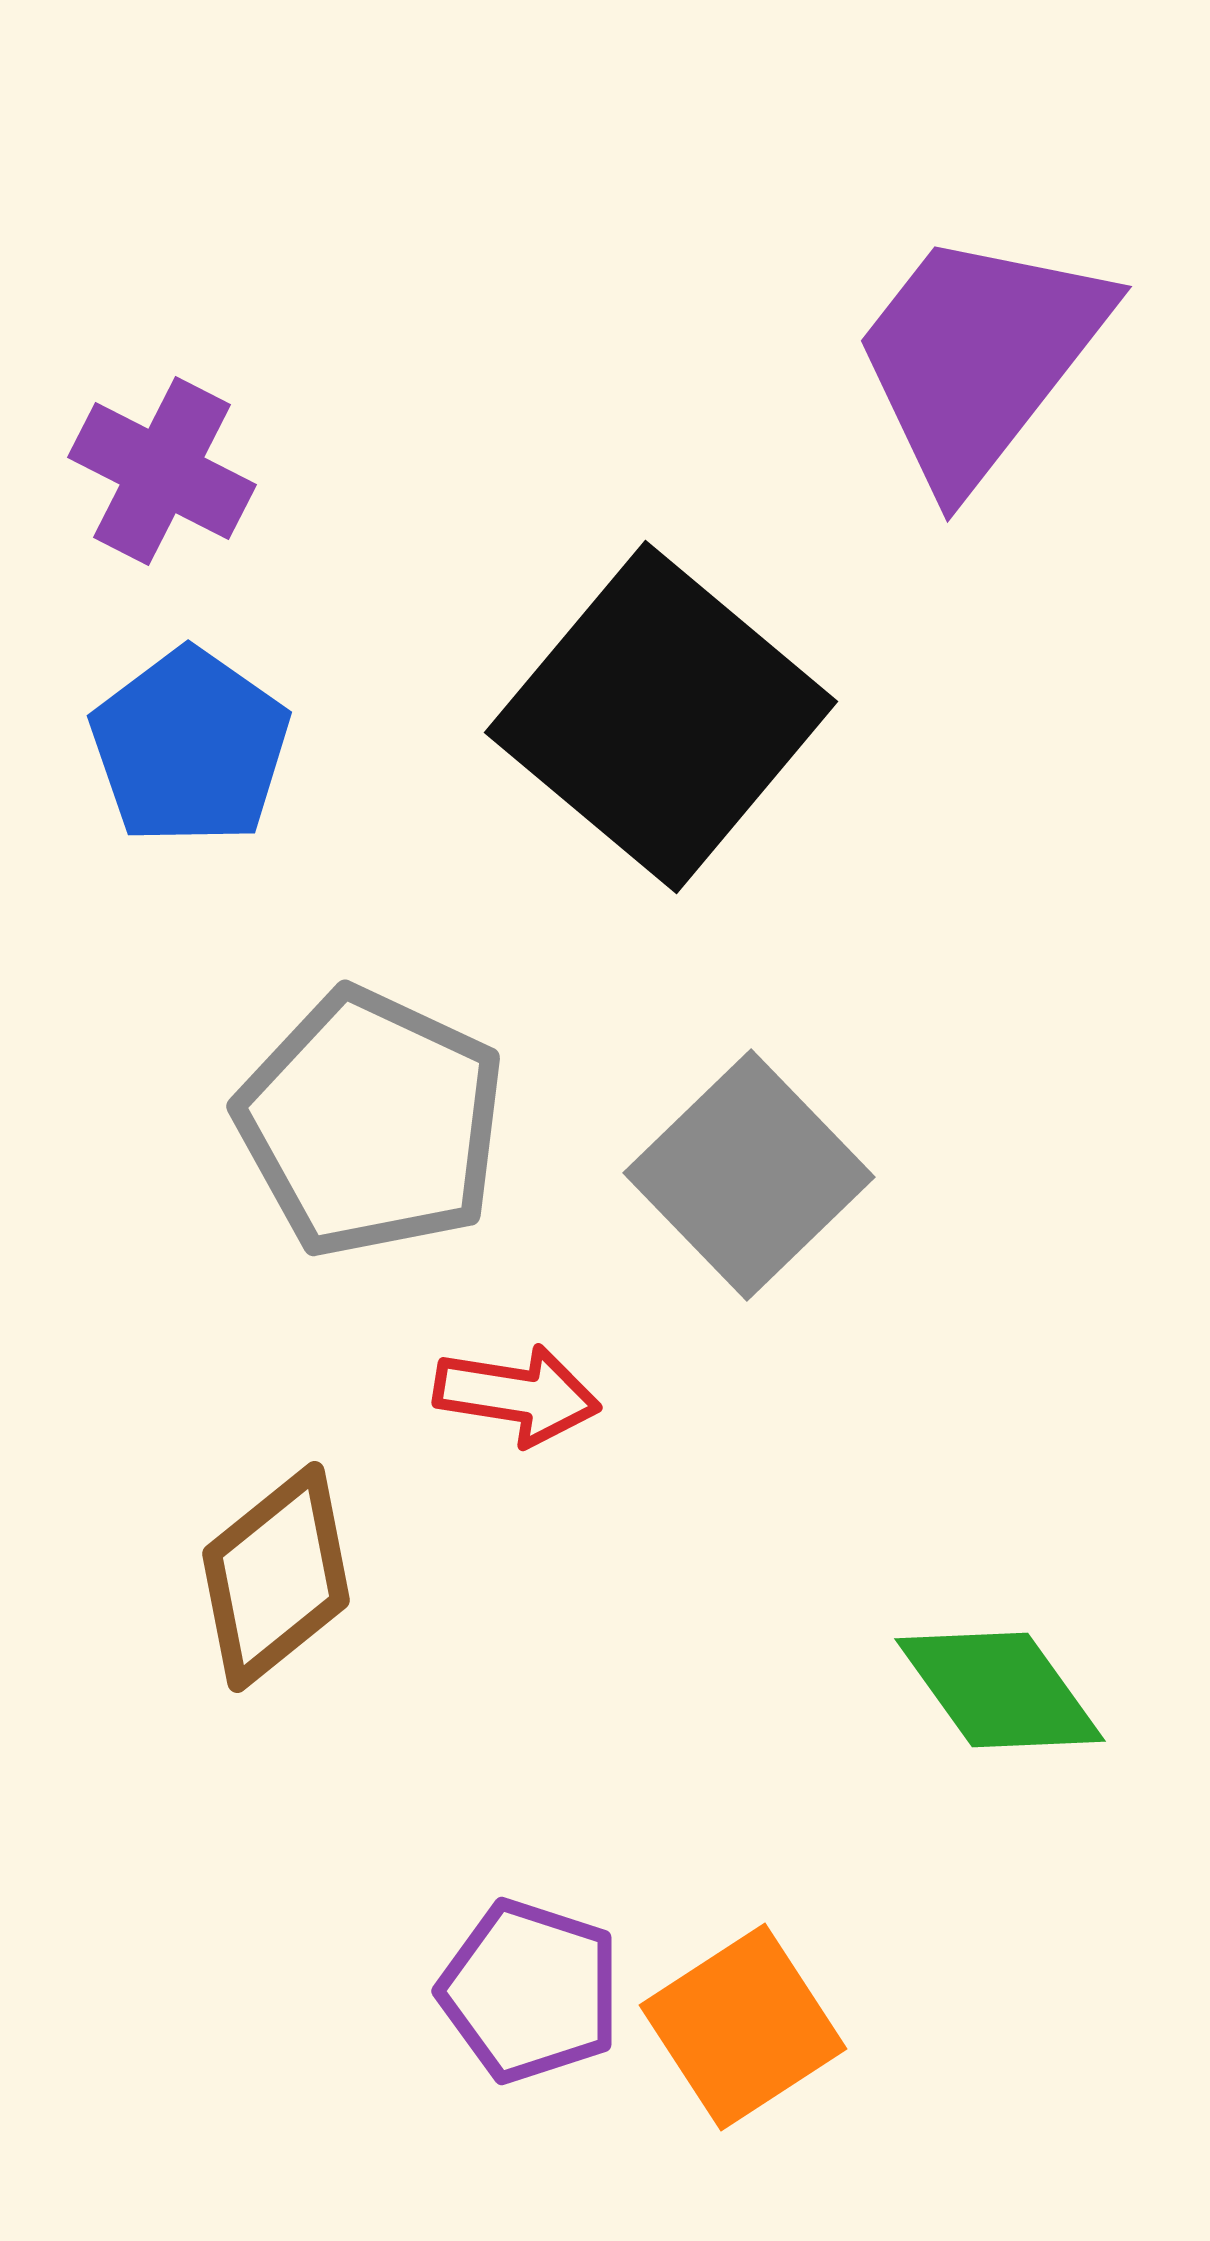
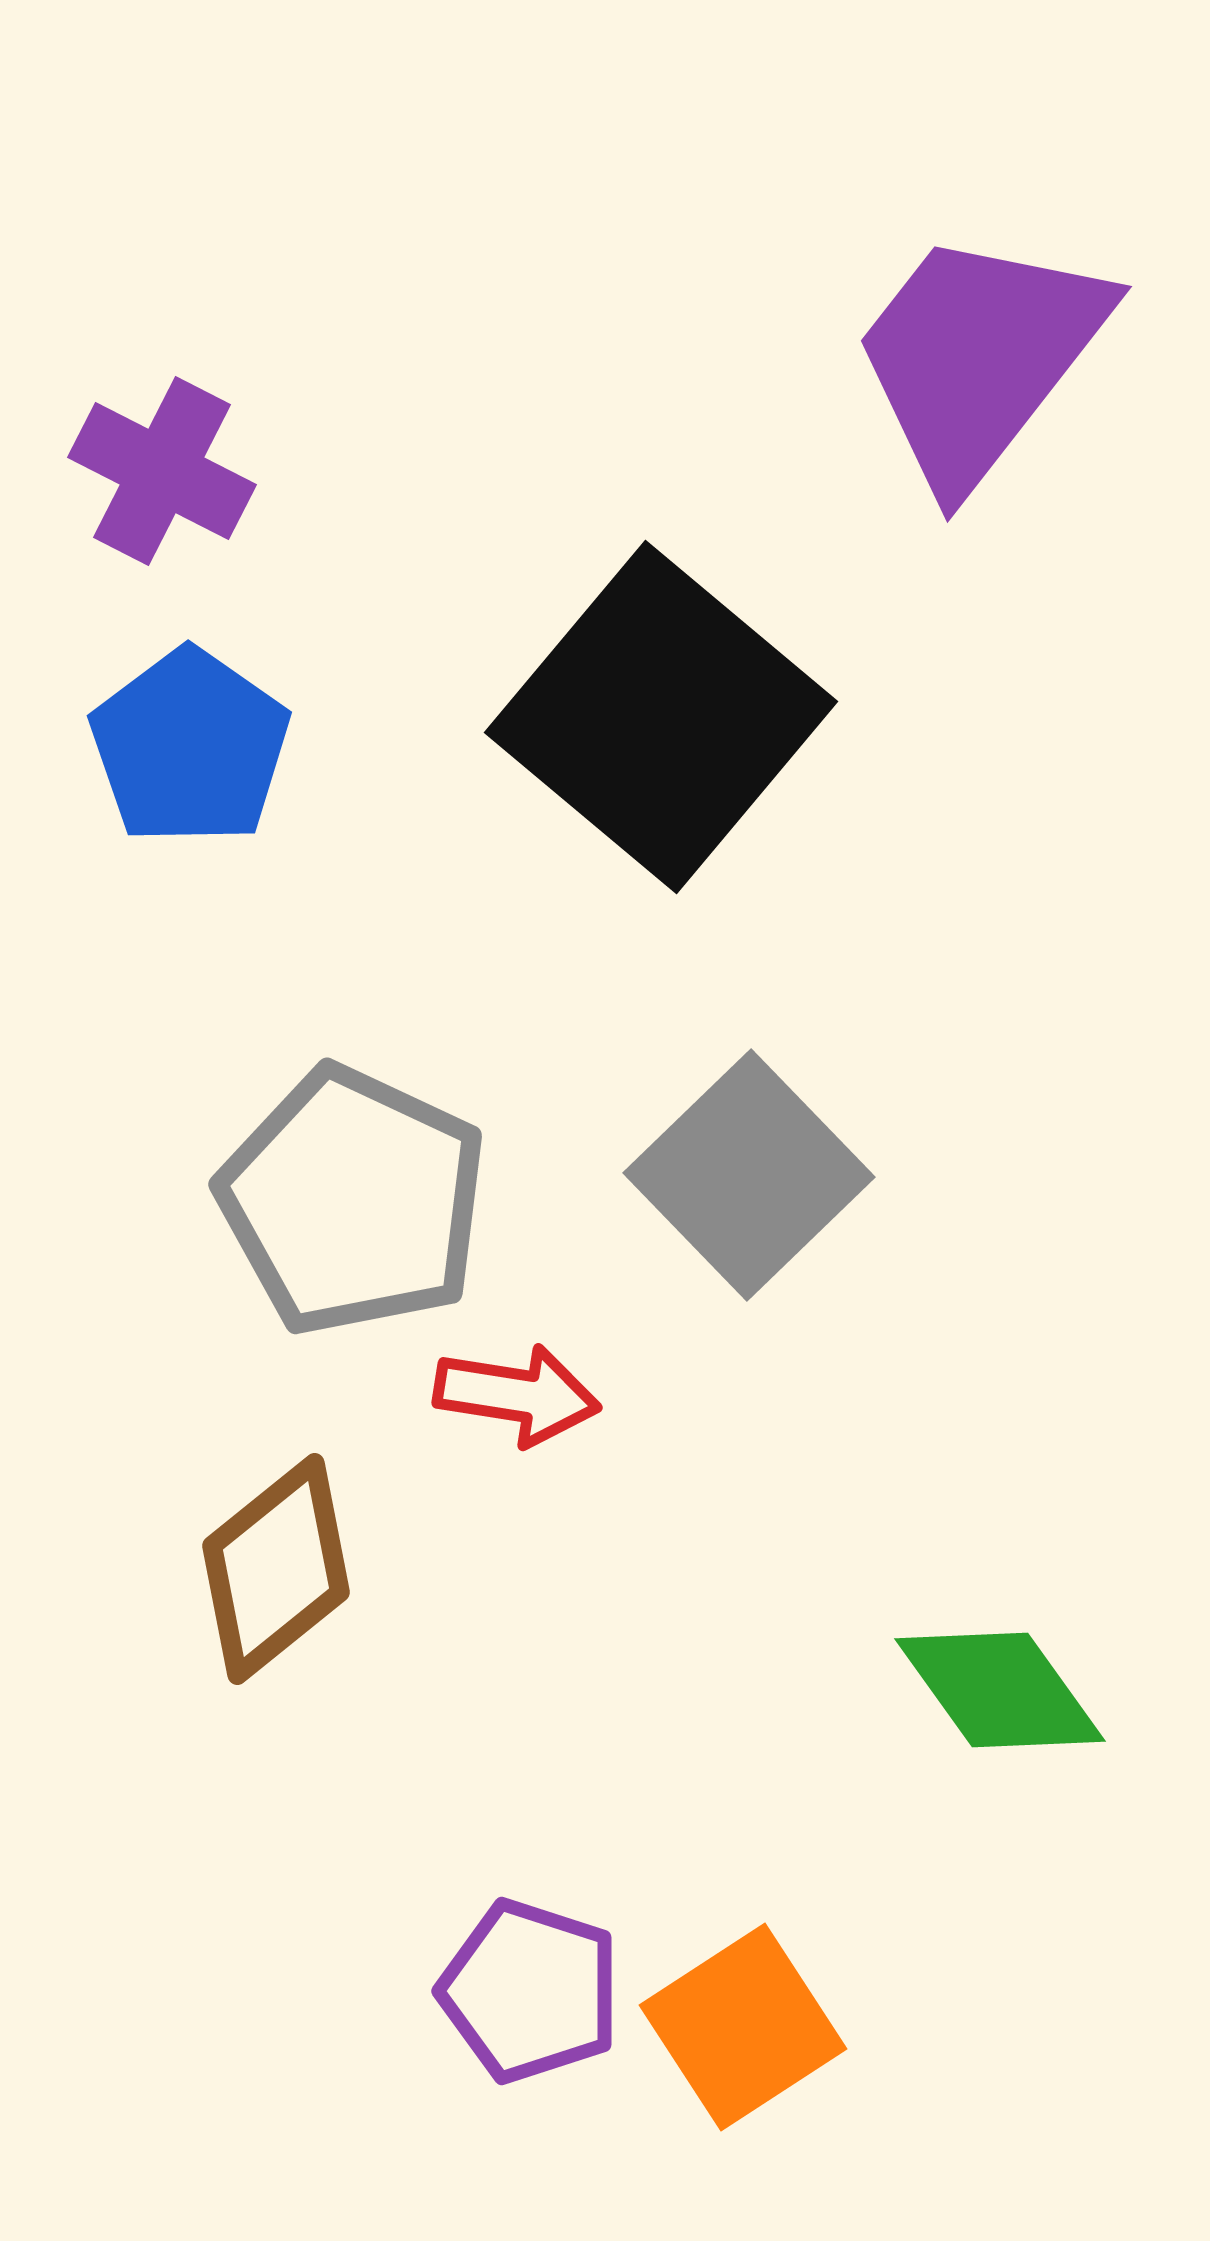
gray pentagon: moved 18 px left, 78 px down
brown diamond: moved 8 px up
